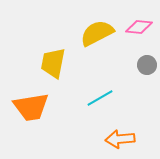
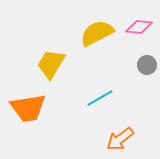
yellow trapezoid: moved 2 px left, 1 px down; rotated 20 degrees clockwise
orange trapezoid: moved 3 px left, 1 px down
orange arrow: rotated 32 degrees counterclockwise
